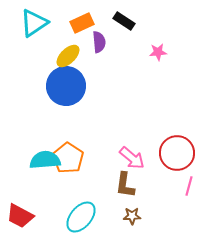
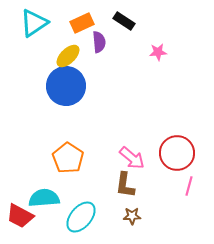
cyan semicircle: moved 1 px left, 38 px down
